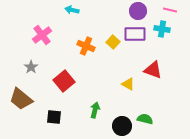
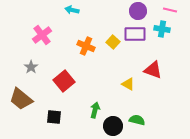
green semicircle: moved 8 px left, 1 px down
black circle: moved 9 px left
